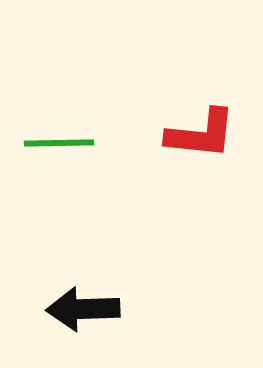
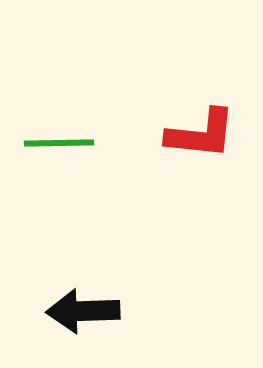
black arrow: moved 2 px down
